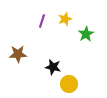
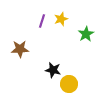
yellow star: moved 4 px left
brown star: moved 2 px right, 5 px up
black star: moved 3 px down
